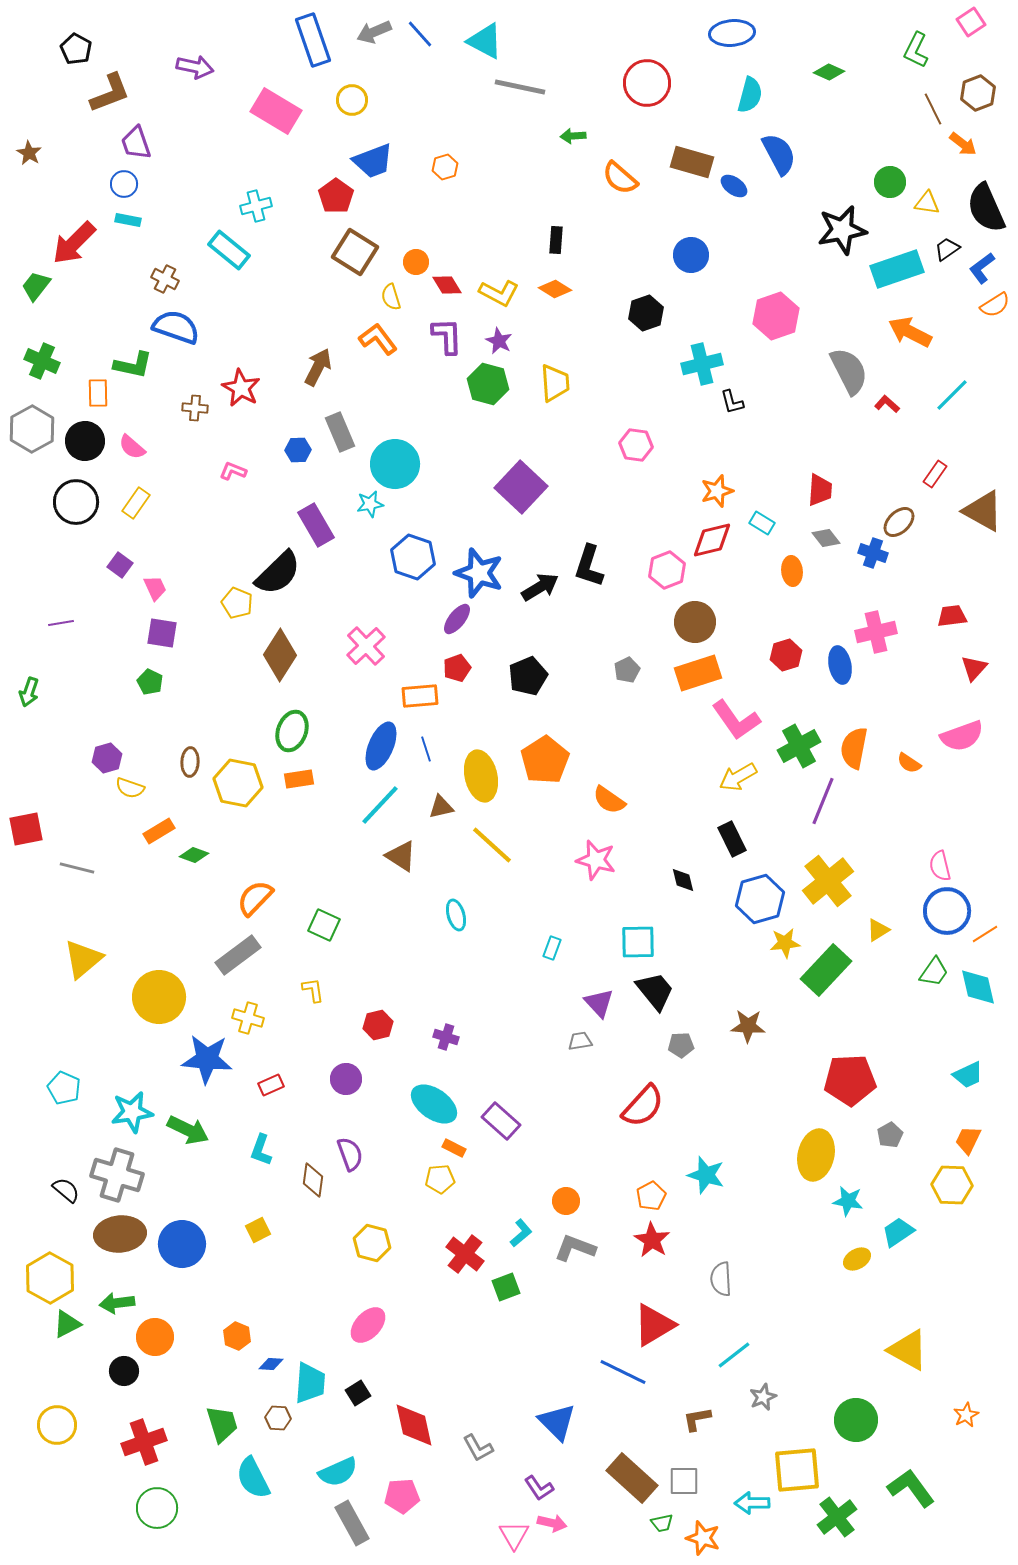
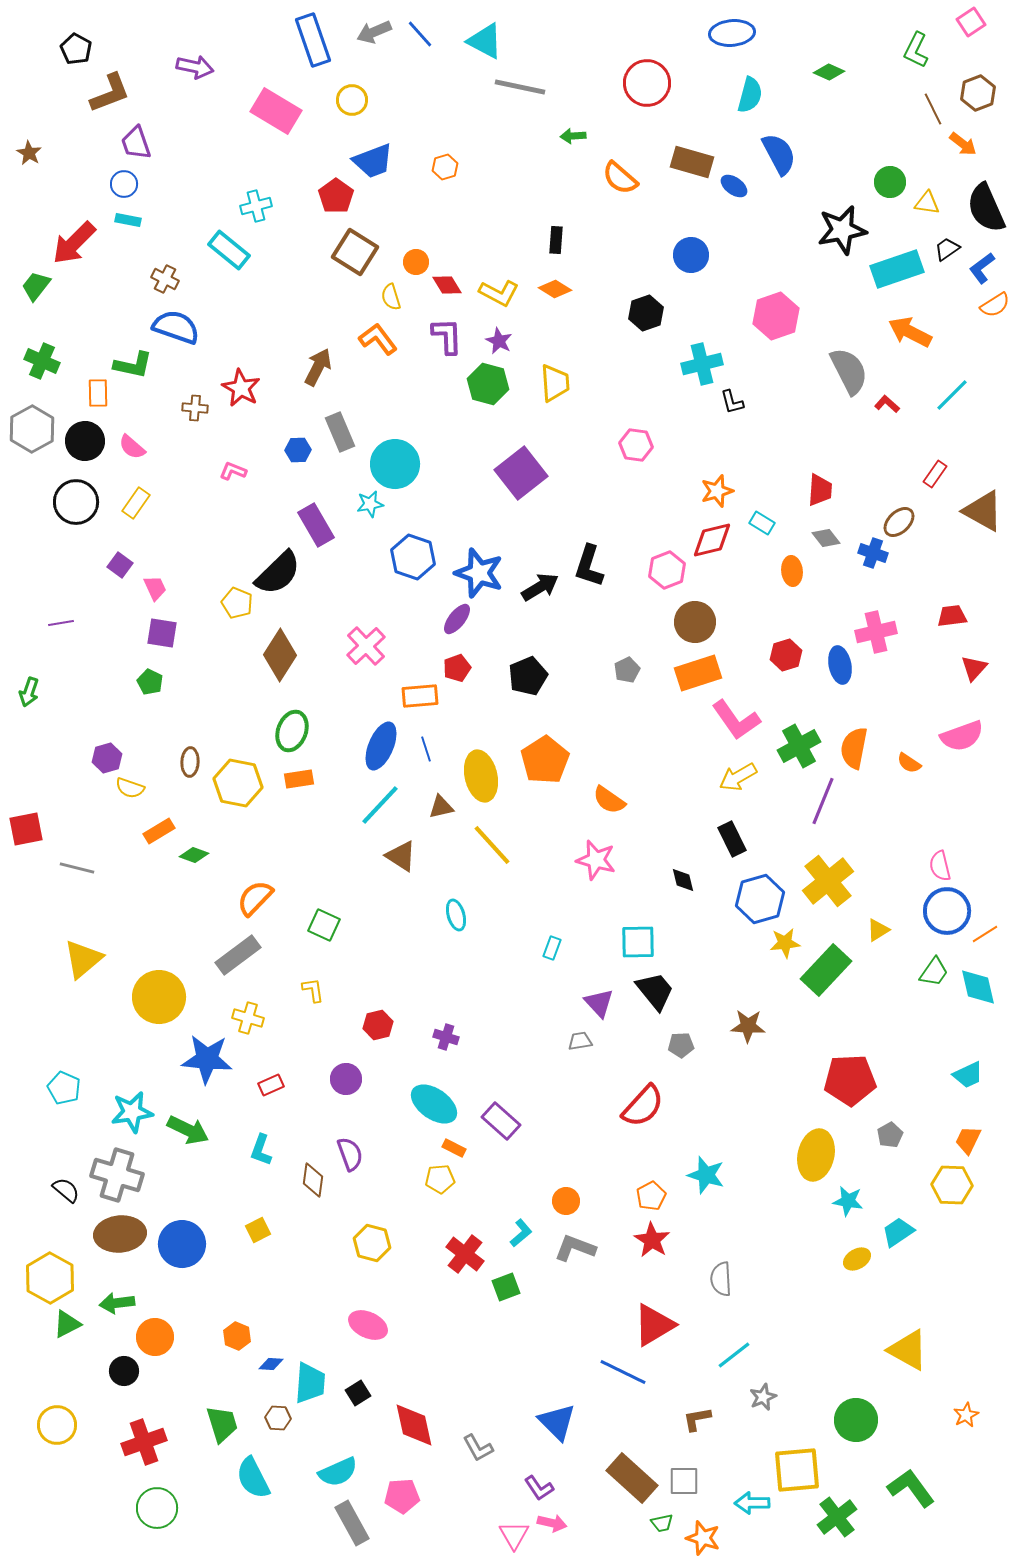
purple square at (521, 487): moved 14 px up; rotated 9 degrees clockwise
yellow line at (492, 845): rotated 6 degrees clockwise
pink ellipse at (368, 1325): rotated 72 degrees clockwise
